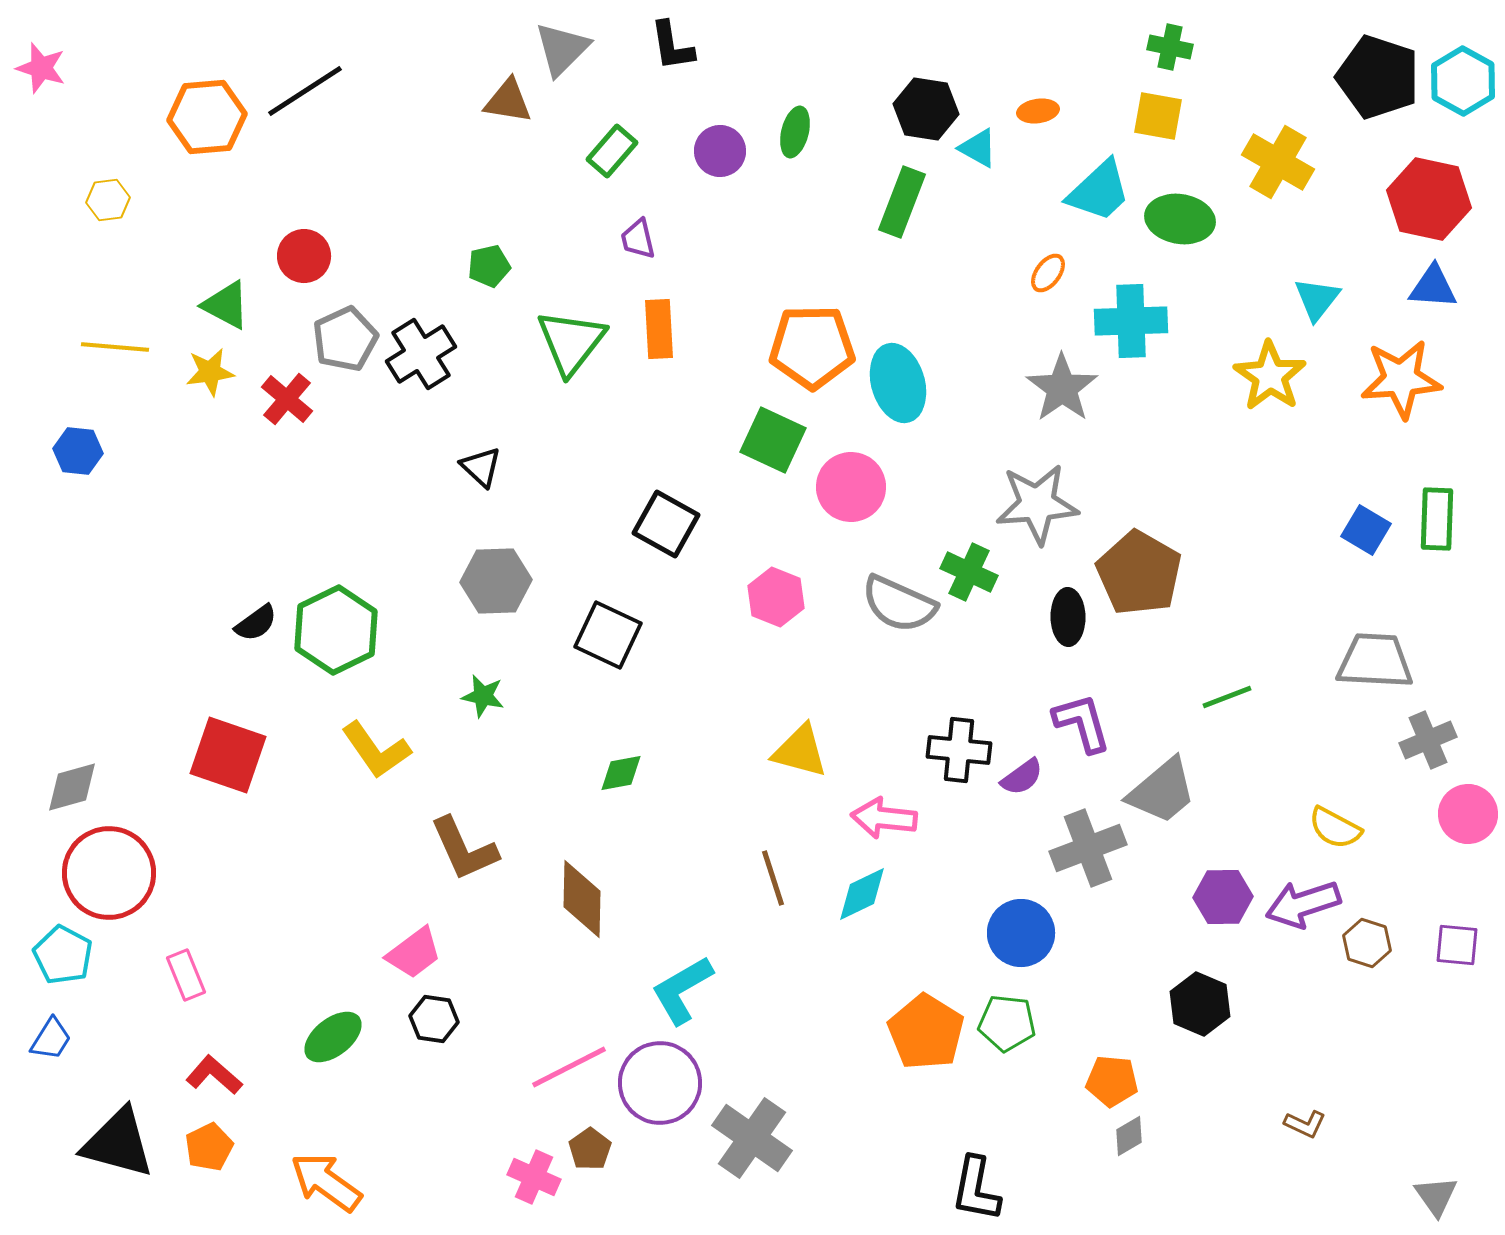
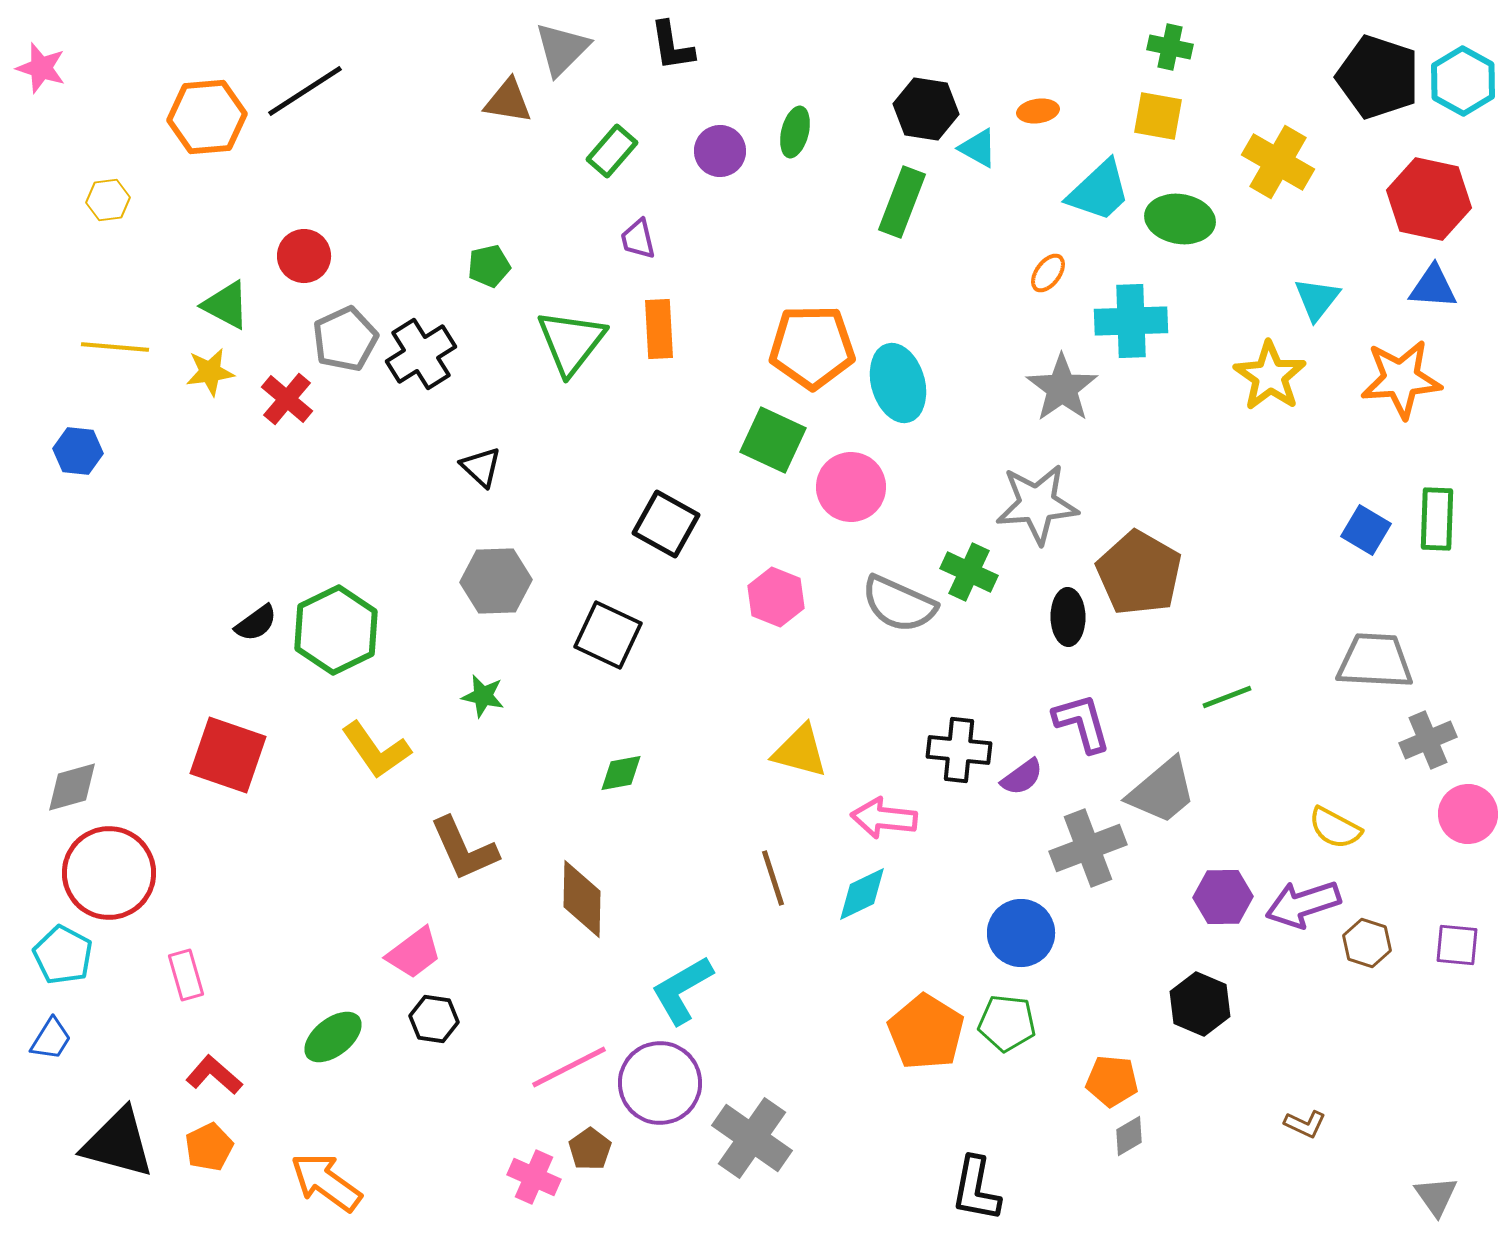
pink rectangle at (186, 975): rotated 6 degrees clockwise
